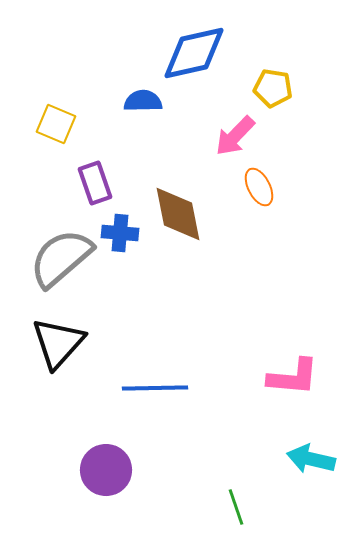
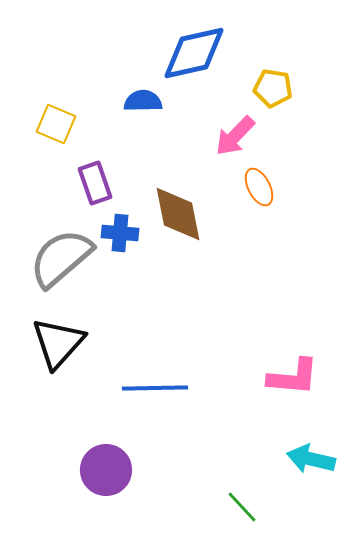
green line: moved 6 px right; rotated 24 degrees counterclockwise
